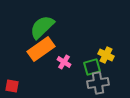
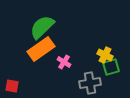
yellow cross: moved 1 px left
green square: moved 19 px right
gray cross: moved 8 px left
